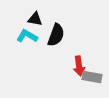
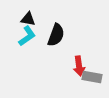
black triangle: moved 7 px left
cyan L-shape: rotated 115 degrees clockwise
